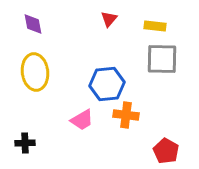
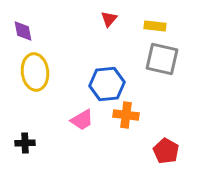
purple diamond: moved 10 px left, 7 px down
gray square: rotated 12 degrees clockwise
